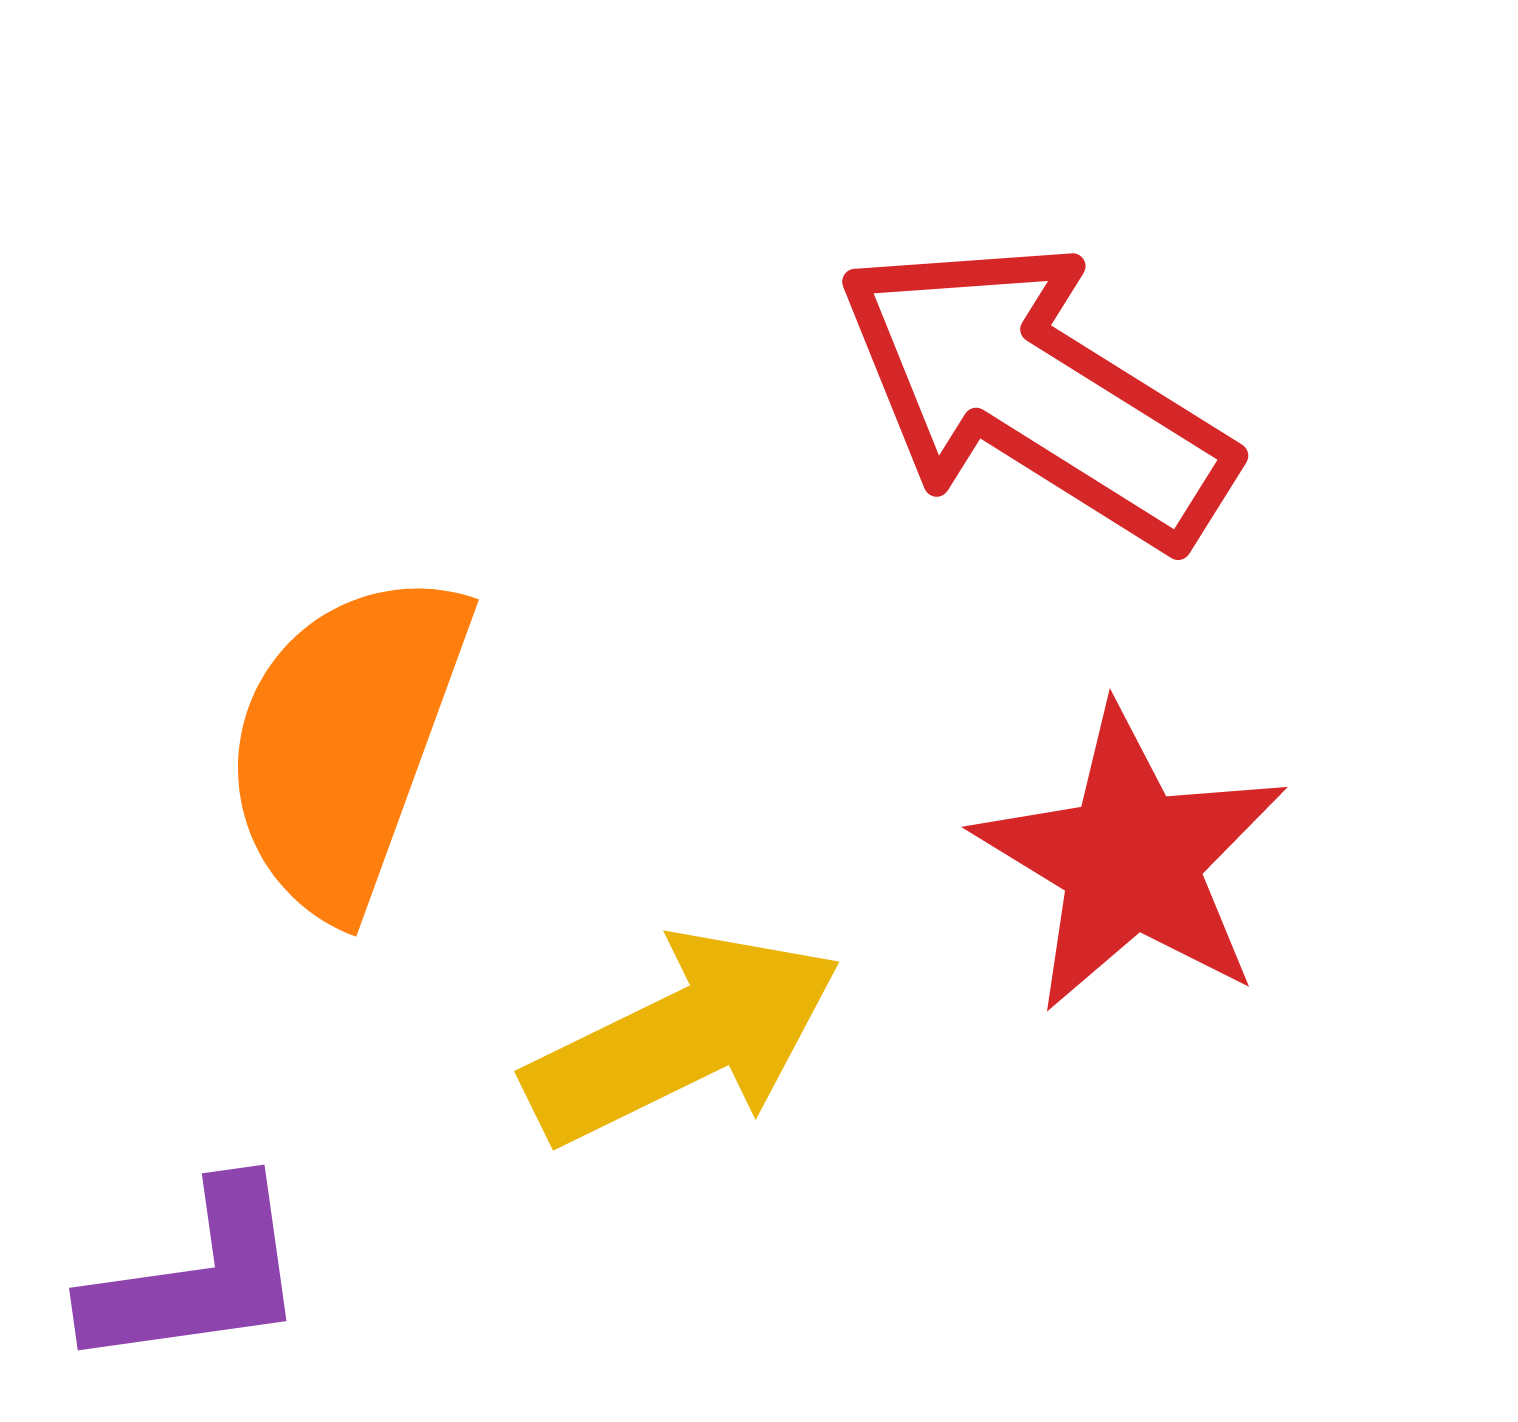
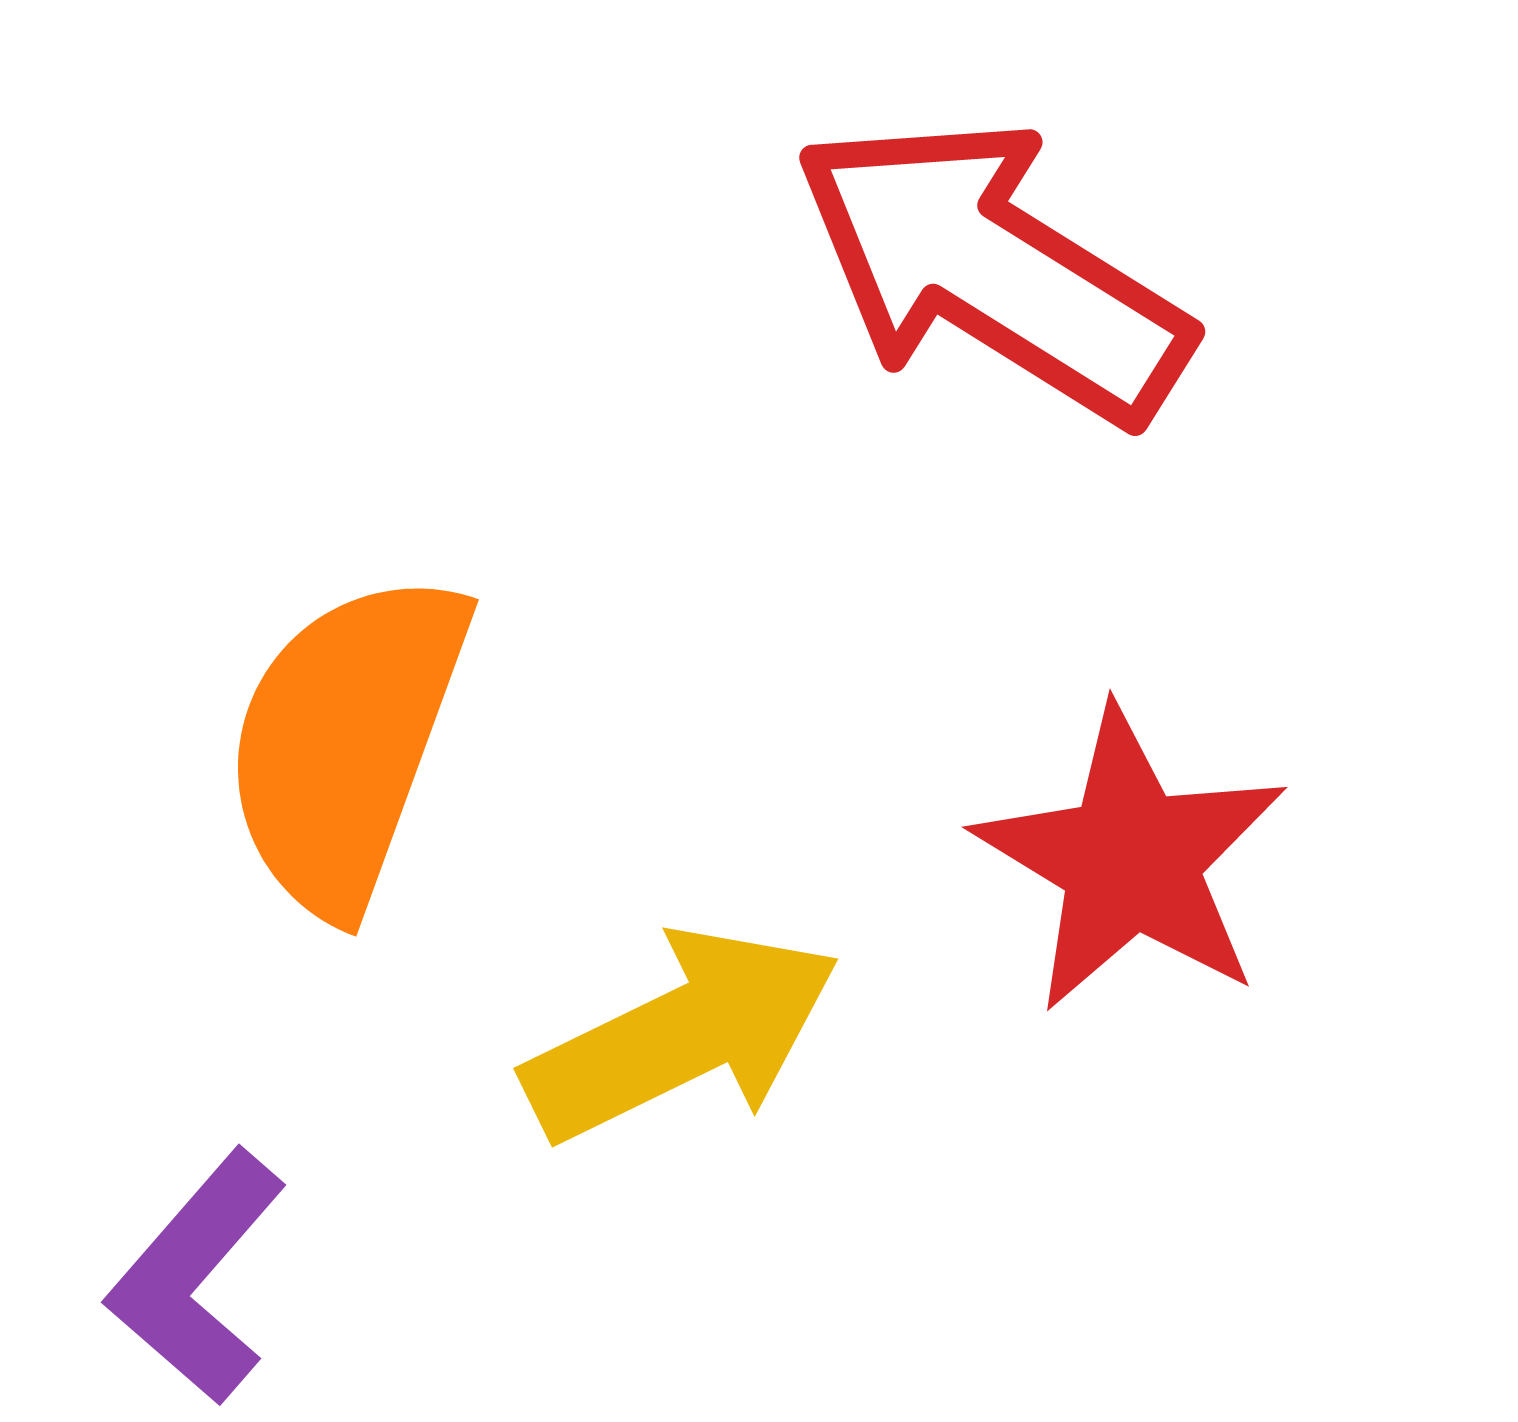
red arrow: moved 43 px left, 124 px up
yellow arrow: moved 1 px left, 3 px up
purple L-shape: rotated 139 degrees clockwise
